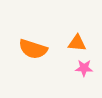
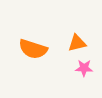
orange triangle: rotated 18 degrees counterclockwise
